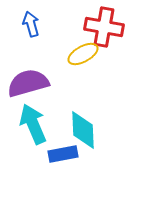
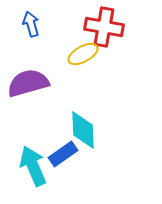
cyan arrow: moved 42 px down
blue rectangle: rotated 24 degrees counterclockwise
